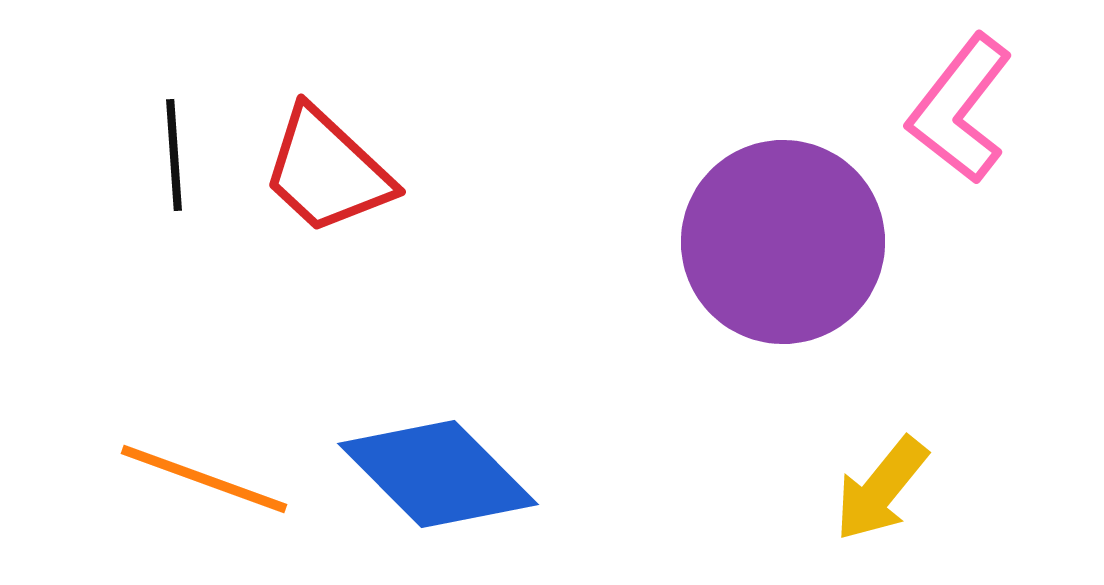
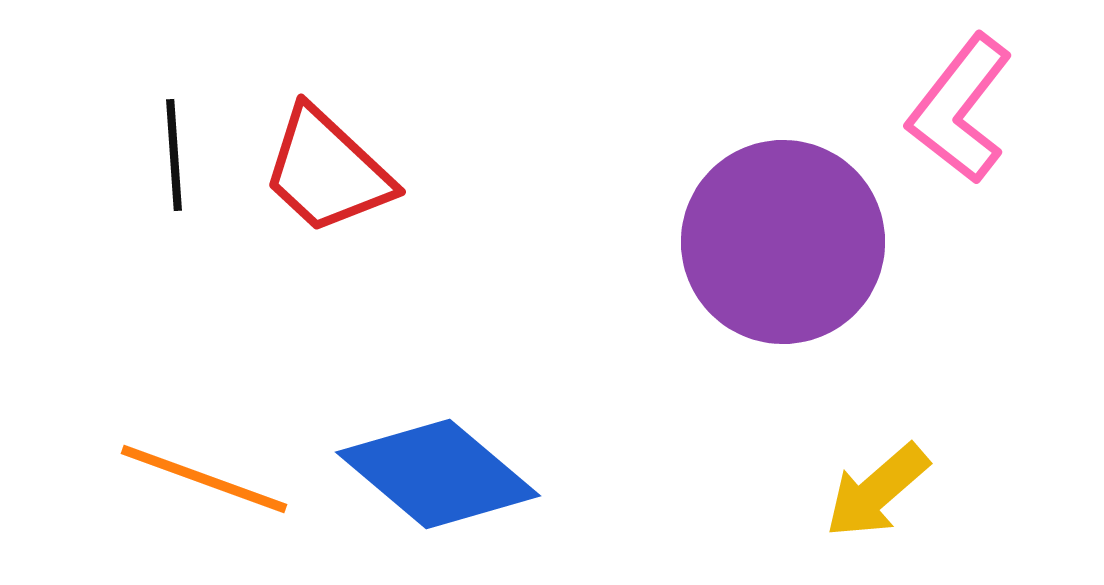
blue diamond: rotated 5 degrees counterclockwise
yellow arrow: moved 4 px left, 2 px down; rotated 10 degrees clockwise
